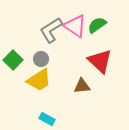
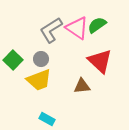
pink triangle: moved 2 px right, 2 px down
yellow trapezoid: rotated 12 degrees clockwise
